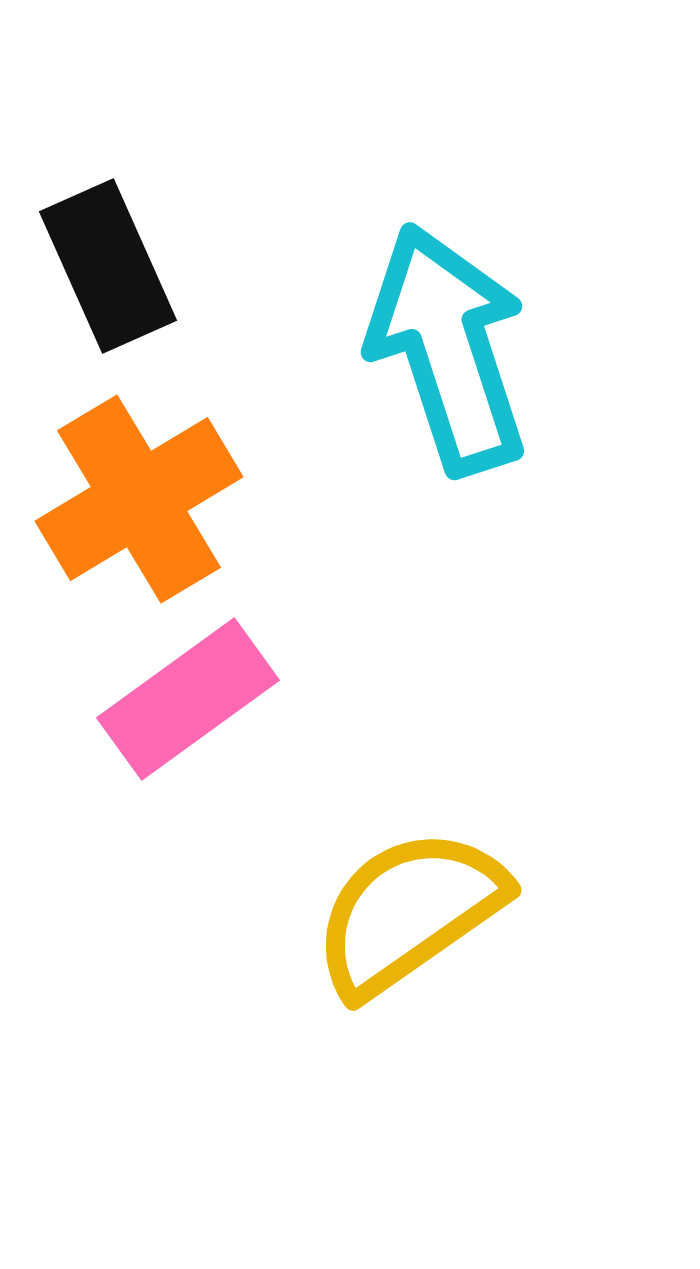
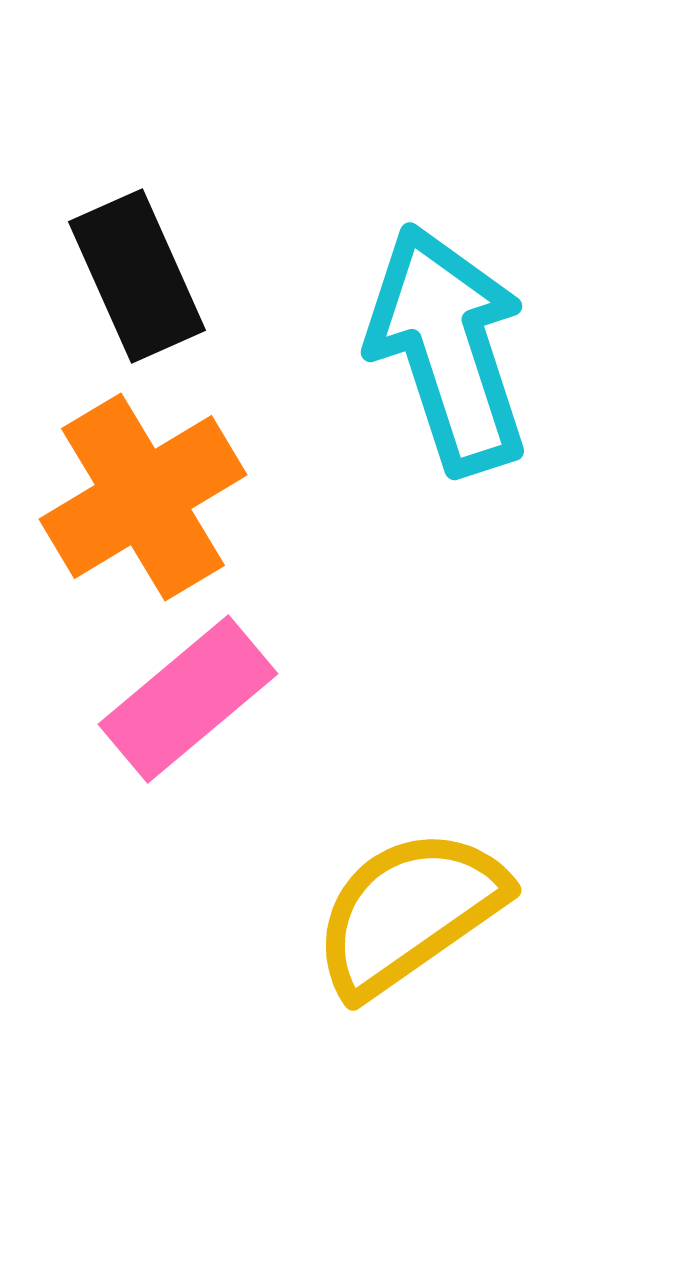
black rectangle: moved 29 px right, 10 px down
orange cross: moved 4 px right, 2 px up
pink rectangle: rotated 4 degrees counterclockwise
